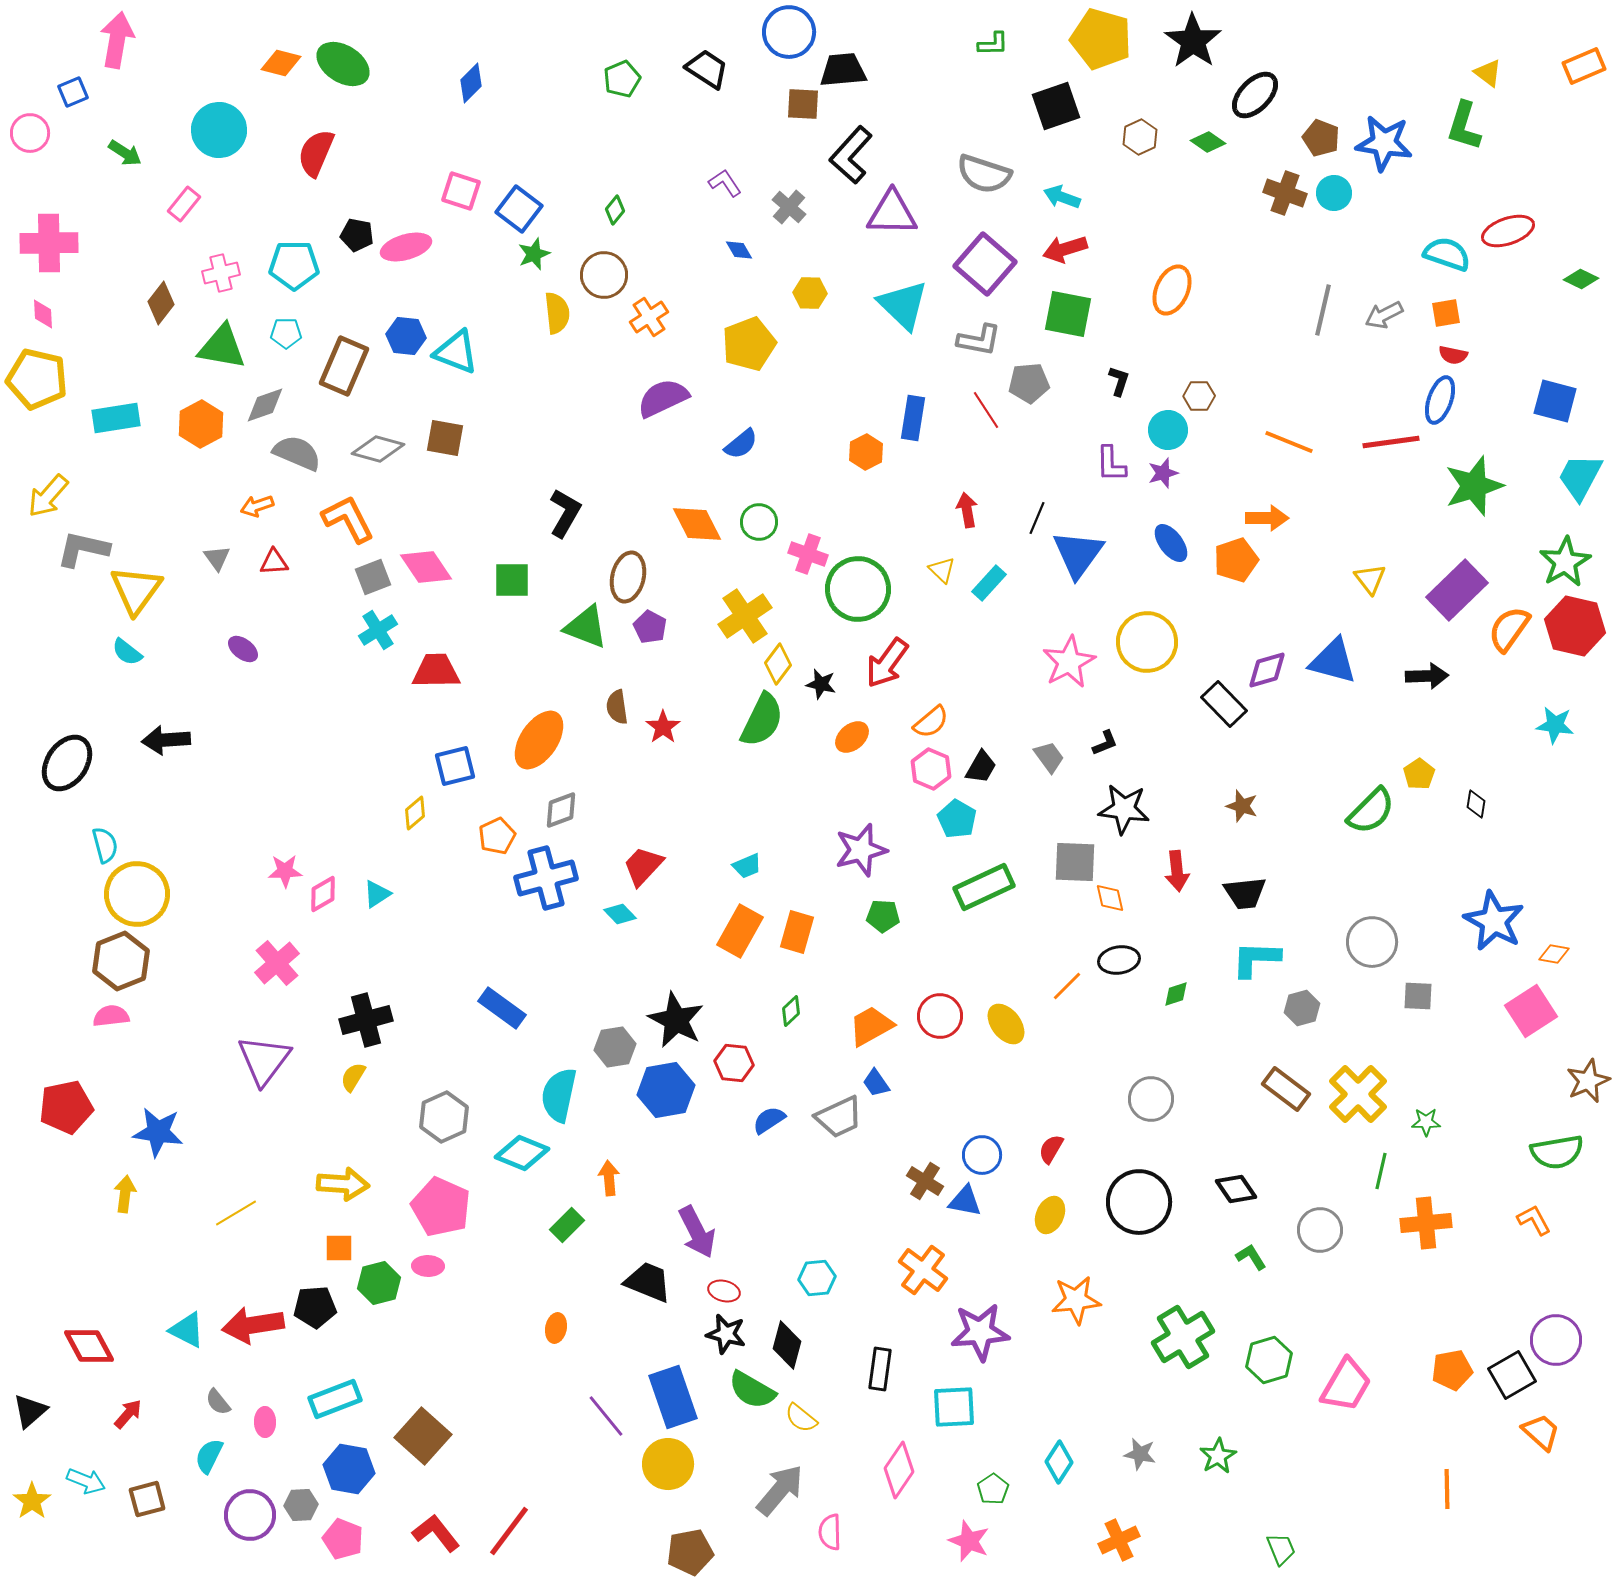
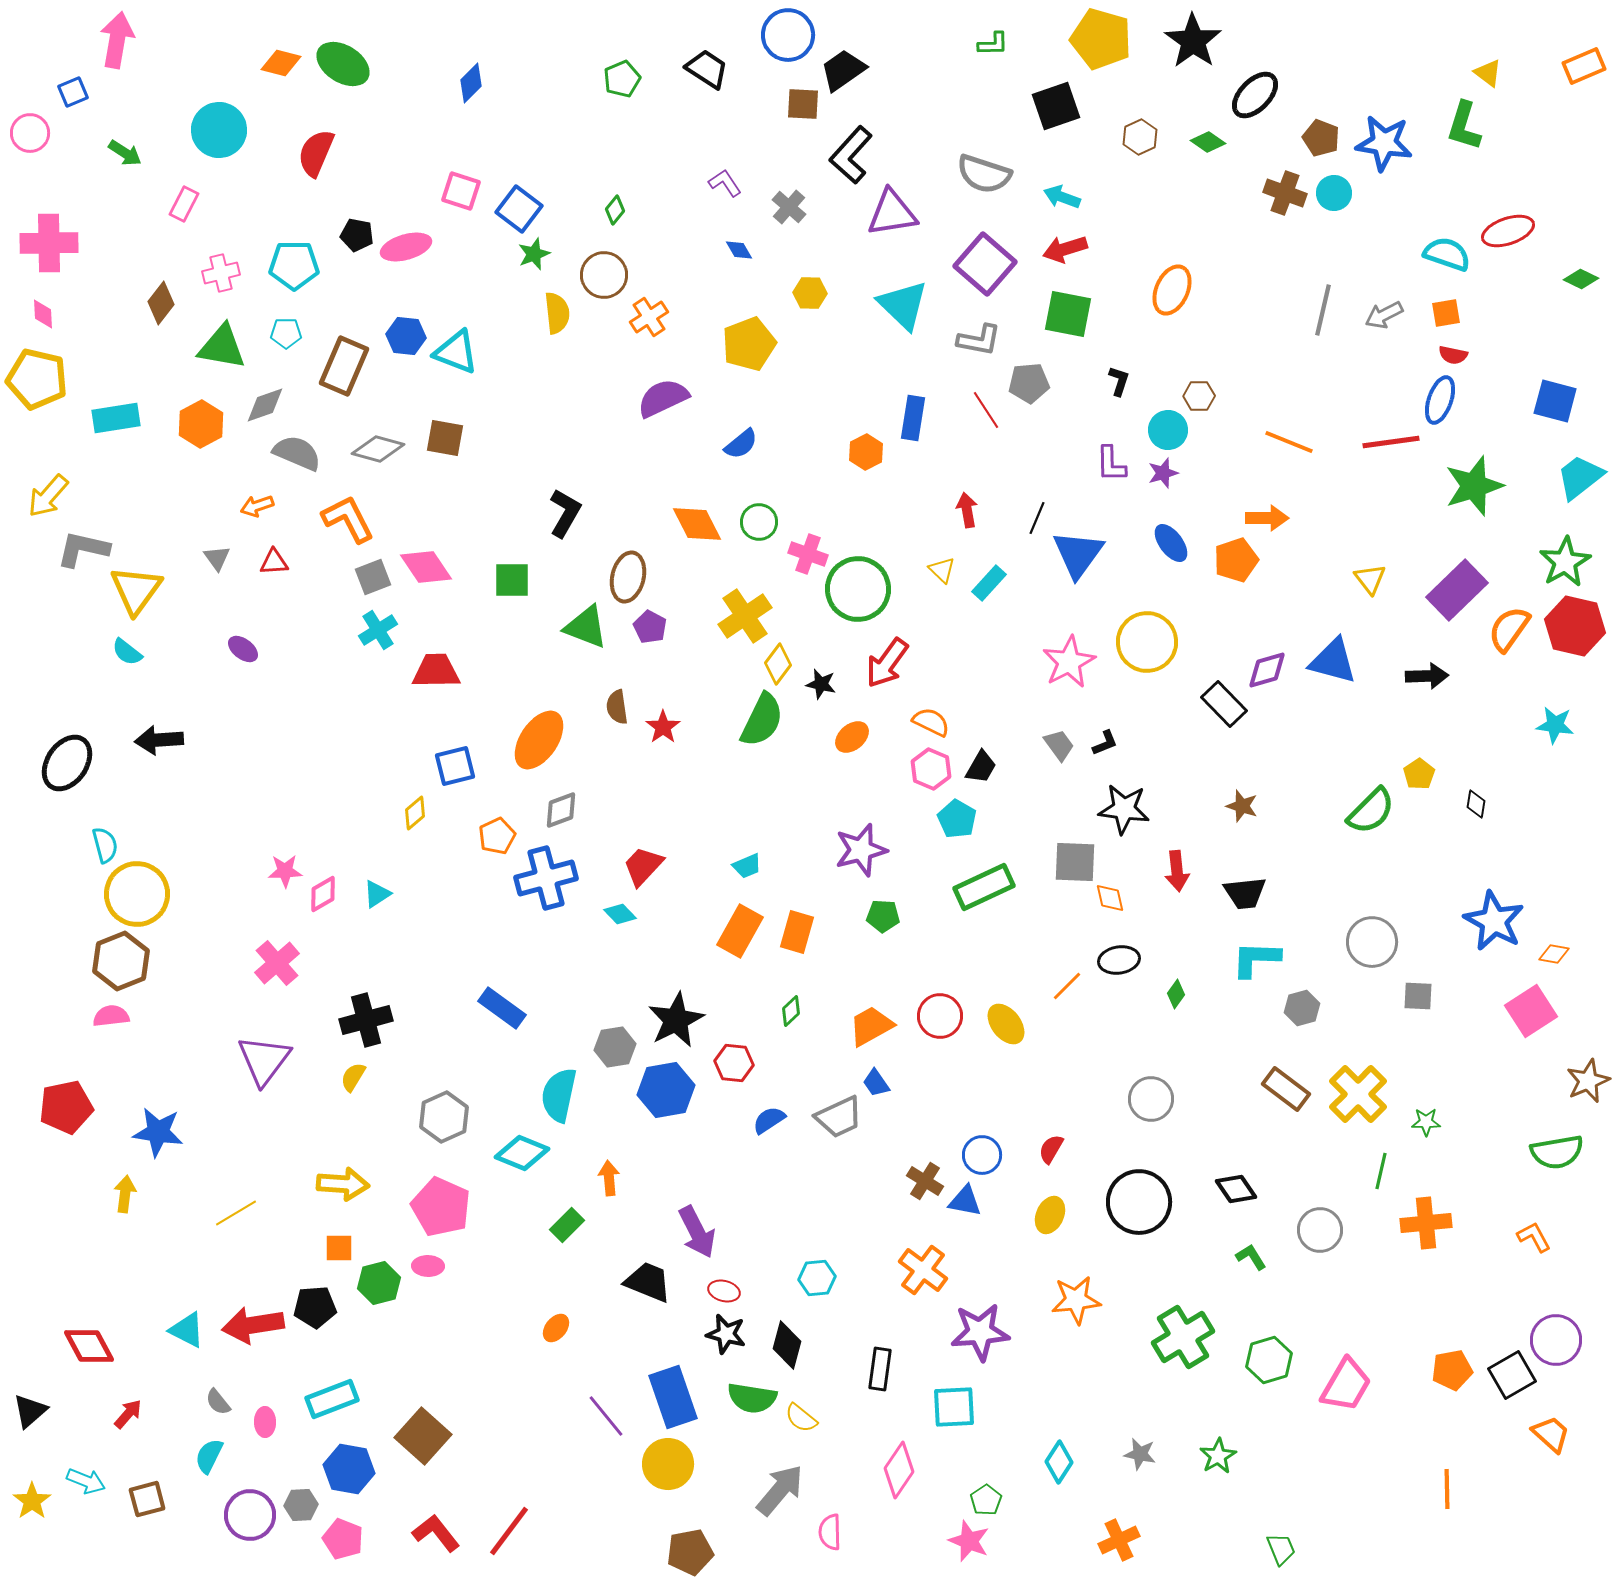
blue circle at (789, 32): moved 1 px left, 3 px down
black trapezoid at (843, 70): rotated 30 degrees counterclockwise
pink rectangle at (184, 204): rotated 12 degrees counterclockwise
purple triangle at (892, 213): rotated 10 degrees counterclockwise
cyan trapezoid at (1580, 477): rotated 24 degrees clockwise
orange semicircle at (931, 722): rotated 114 degrees counterclockwise
black arrow at (166, 740): moved 7 px left
gray trapezoid at (1049, 757): moved 10 px right, 12 px up
green diamond at (1176, 994): rotated 36 degrees counterclockwise
black star at (676, 1020): rotated 18 degrees clockwise
orange L-shape at (1534, 1220): moved 17 px down
orange ellipse at (556, 1328): rotated 28 degrees clockwise
green semicircle at (752, 1390): moved 8 px down; rotated 21 degrees counterclockwise
cyan rectangle at (335, 1399): moved 3 px left
orange trapezoid at (1541, 1432): moved 10 px right, 2 px down
green pentagon at (993, 1489): moved 7 px left, 11 px down
